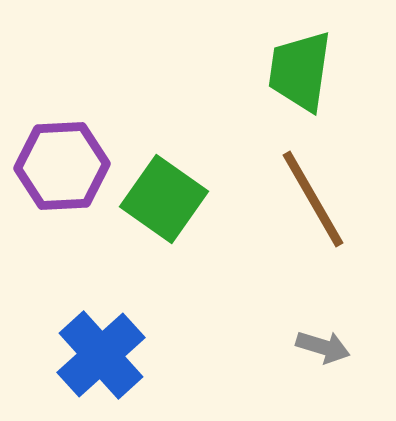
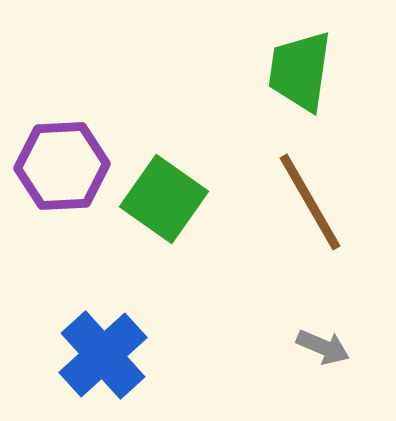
brown line: moved 3 px left, 3 px down
gray arrow: rotated 6 degrees clockwise
blue cross: moved 2 px right
